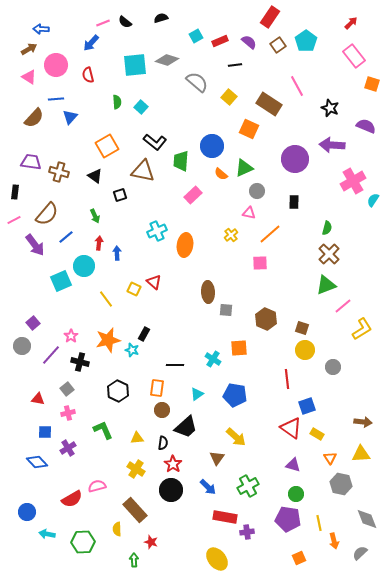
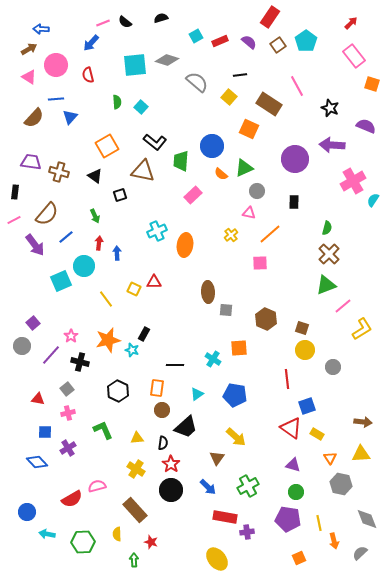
black line at (235, 65): moved 5 px right, 10 px down
red triangle at (154, 282): rotated 42 degrees counterclockwise
red star at (173, 464): moved 2 px left
green circle at (296, 494): moved 2 px up
yellow semicircle at (117, 529): moved 5 px down
